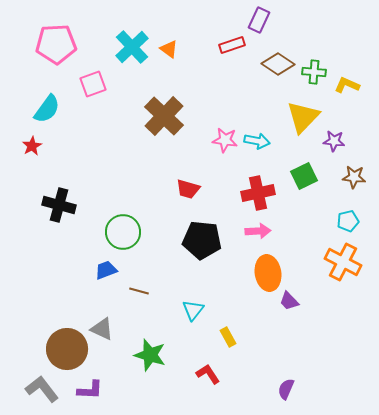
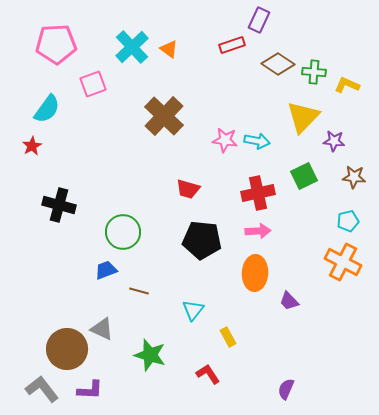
orange ellipse: moved 13 px left; rotated 12 degrees clockwise
